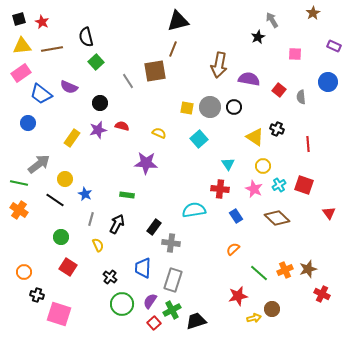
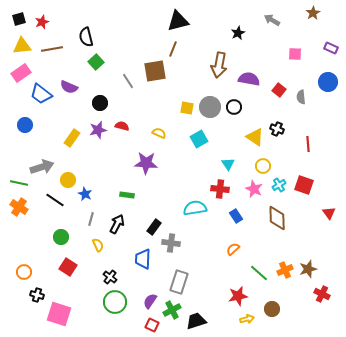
gray arrow at (272, 20): rotated 28 degrees counterclockwise
red star at (42, 22): rotated 24 degrees clockwise
black star at (258, 37): moved 20 px left, 4 px up
purple rectangle at (334, 46): moved 3 px left, 2 px down
blue circle at (28, 123): moved 3 px left, 2 px down
cyan square at (199, 139): rotated 12 degrees clockwise
gray arrow at (39, 164): moved 3 px right, 3 px down; rotated 20 degrees clockwise
yellow circle at (65, 179): moved 3 px right, 1 px down
orange cross at (19, 210): moved 3 px up
cyan semicircle at (194, 210): moved 1 px right, 2 px up
brown diamond at (277, 218): rotated 45 degrees clockwise
blue trapezoid at (143, 268): moved 9 px up
gray rectangle at (173, 280): moved 6 px right, 2 px down
green circle at (122, 304): moved 7 px left, 2 px up
yellow arrow at (254, 318): moved 7 px left, 1 px down
red square at (154, 323): moved 2 px left, 2 px down; rotated 24 degrees counterclockwise
